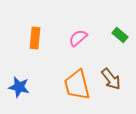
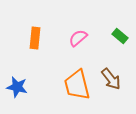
green rectangle: moved 1 px down
blue star: moved 2 px left
